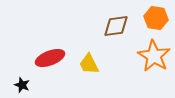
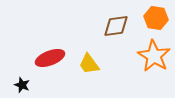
yellow trapezoid: rotated 10 degrees counterclockwise
